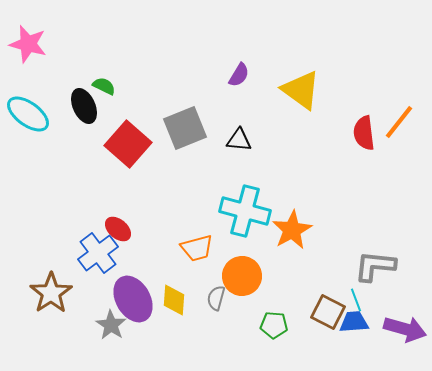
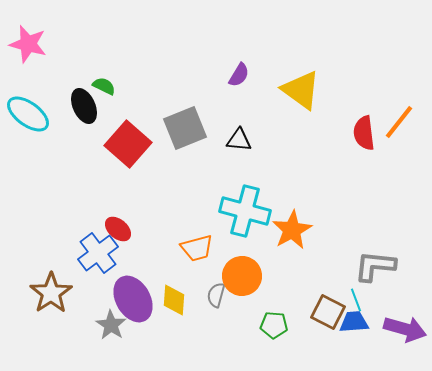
gray semicircle: moved 3 px up
